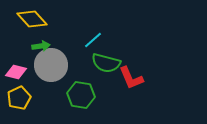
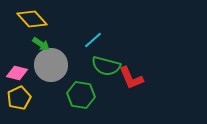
green arrow: moved 2 px up; rotated 42 degrees clockwise
green semicircle: moved 3 px down
pink diamond: moved 1 px right, 1 px down
